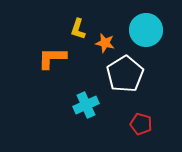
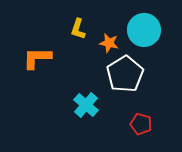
cyan circle: moved 2 px left
orange star: moved 4 px right
orange L-shape: moved 15 px left
cyan cross: rotated 25 degrees counterclockwise
